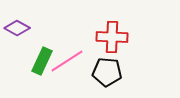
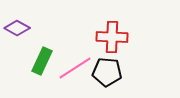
pink line: moved 8 px right, 7 px down
